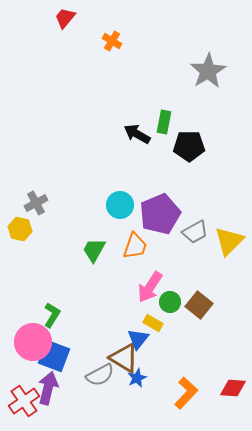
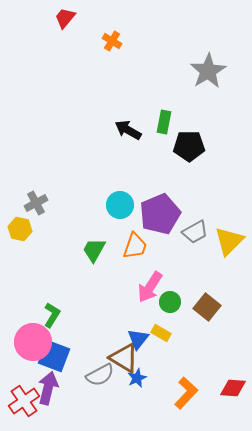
black arrow: moved 9 px left, 4 px up
brown square: moved 8 px right, 2 px down
yellow rectangle: moved 8 px right, 10 px down
